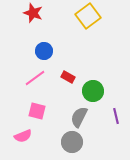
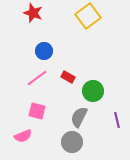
pink line: moved 2 px right
purple line: moved 1 px right, 4 px down
